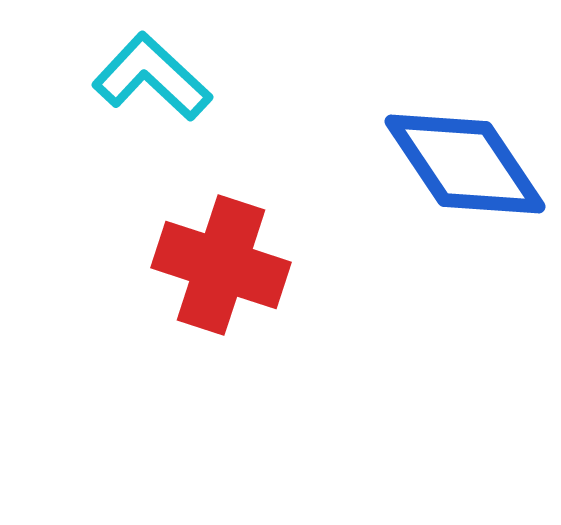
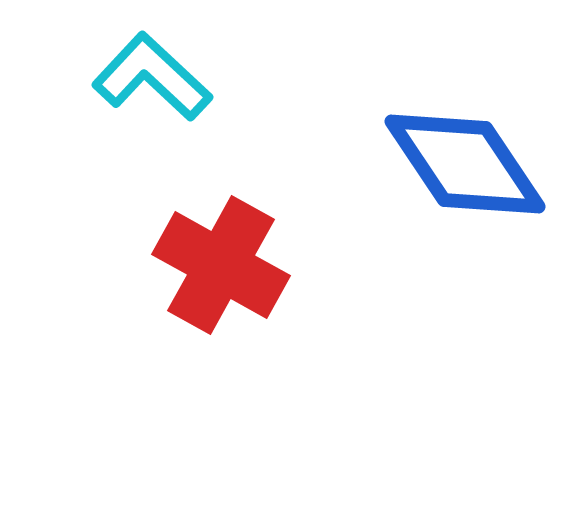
red cross: rotated 11 degrees clockwise
